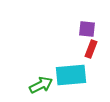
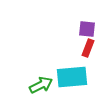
red rectangle: moved 3 px left, 1 px up
cyan rectangle: moved 1 px right, 2 px down
